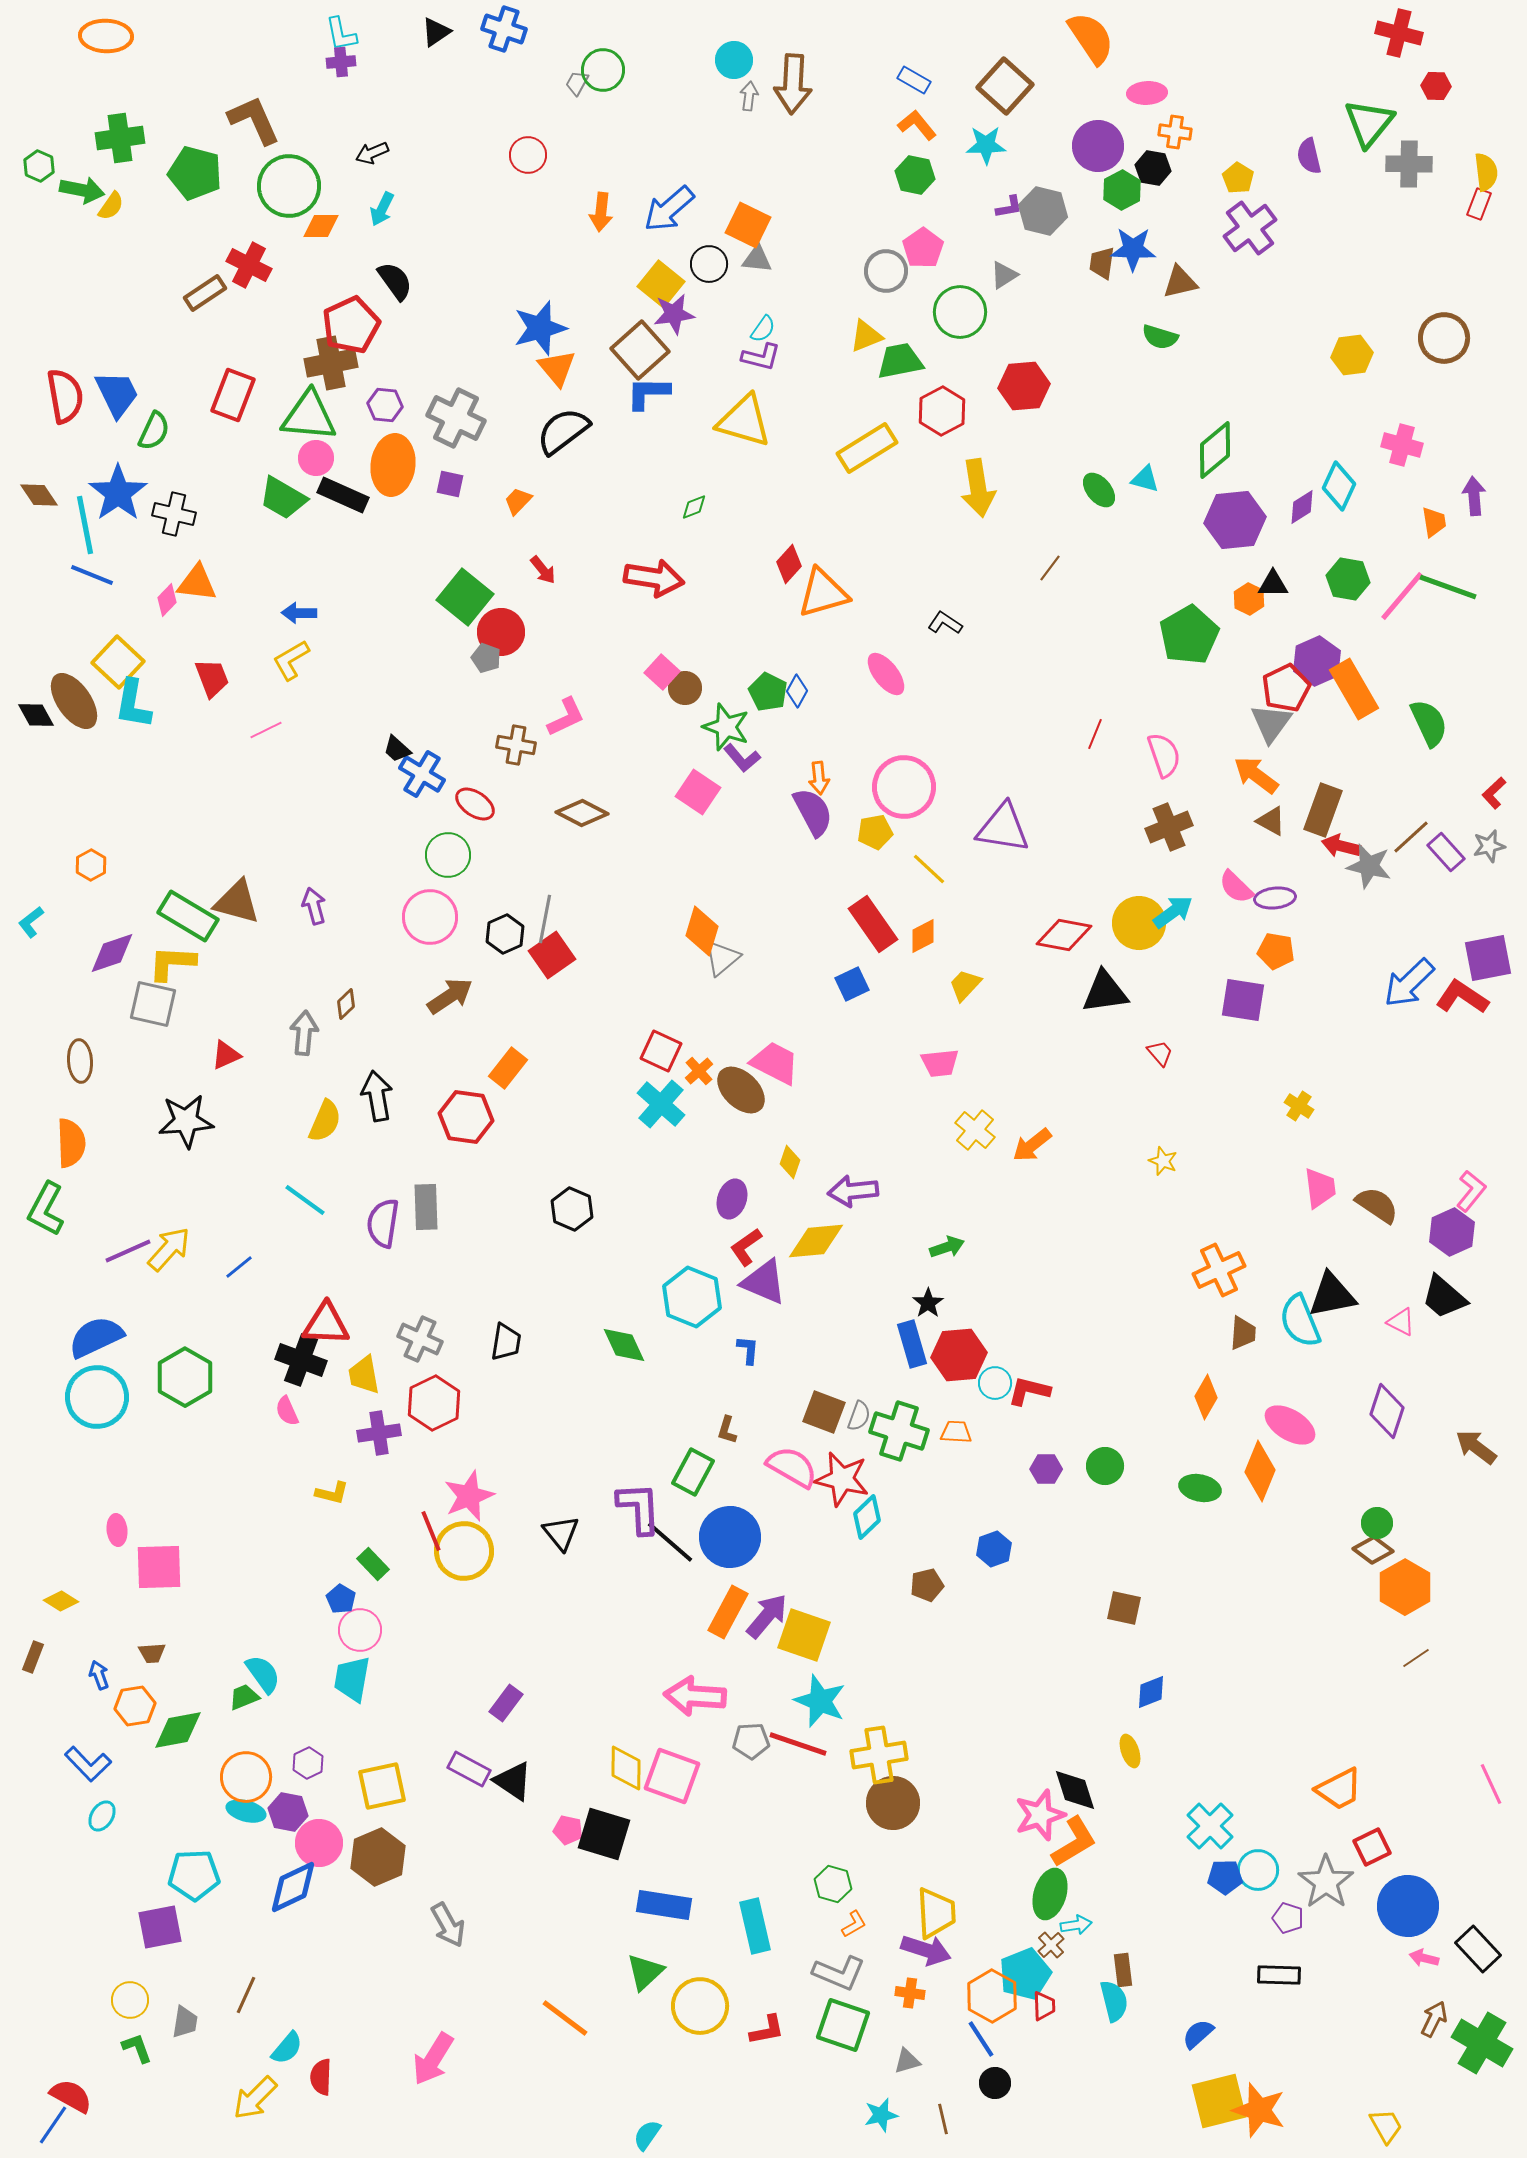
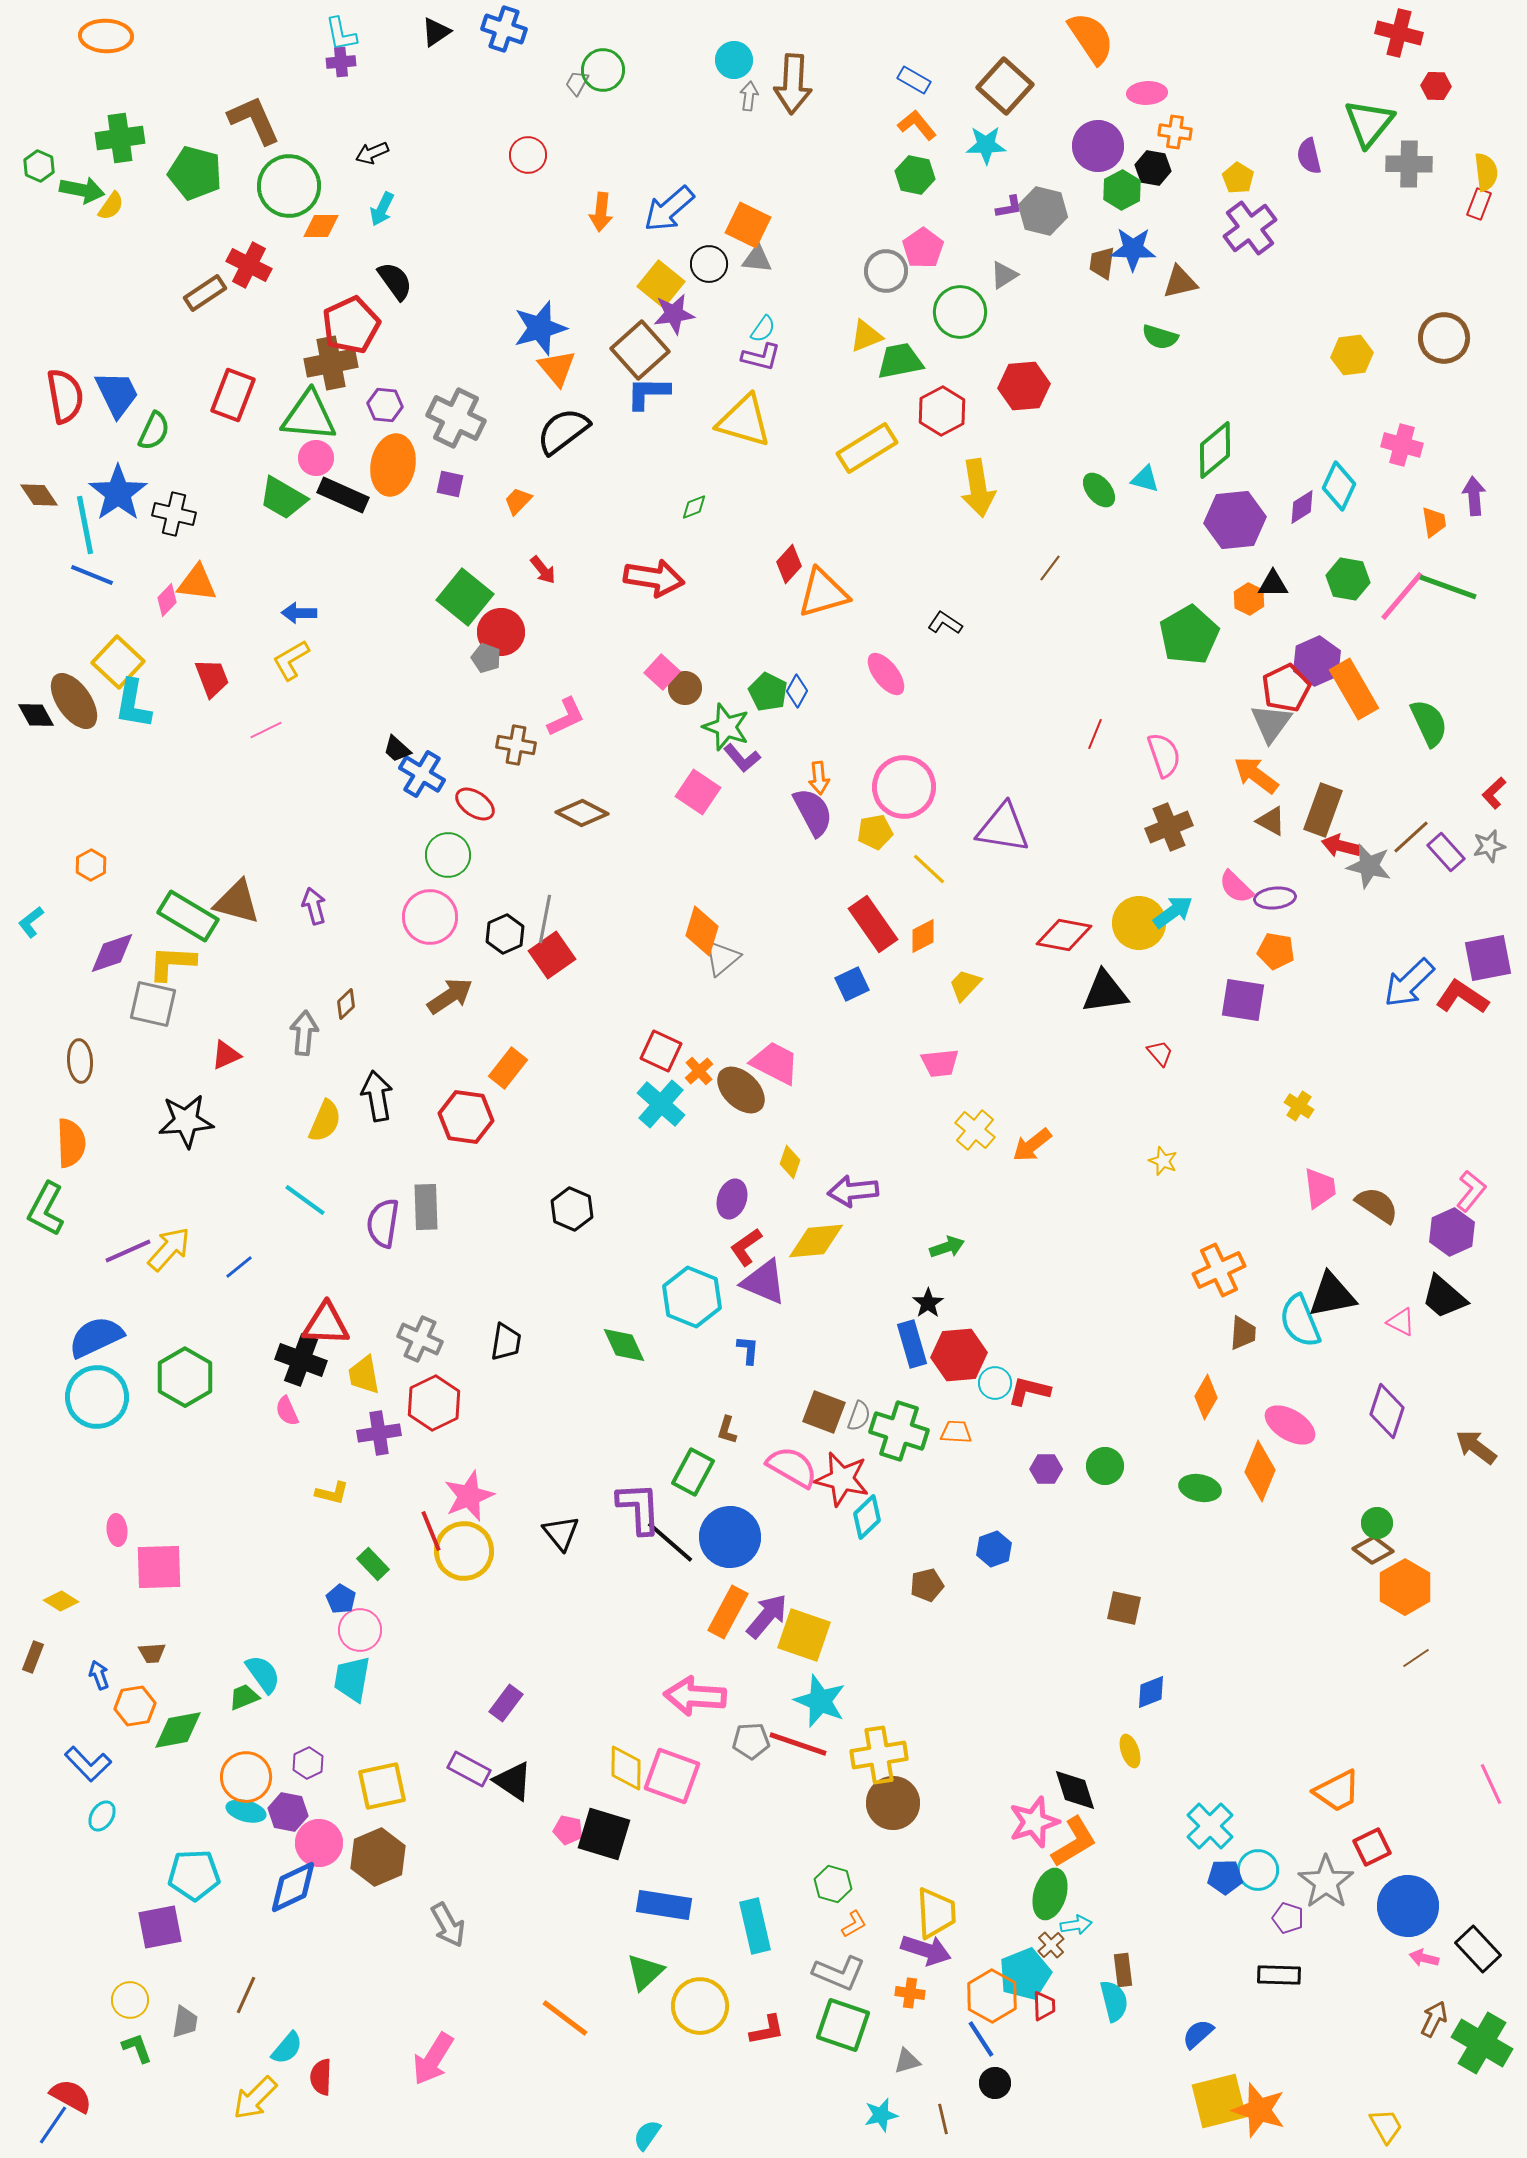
orange ellipse at (393, 465): rotated 4 degrees clockwise
orange trapezoid at (1339, 1789): moved 2 px left, 2 px down
pink star at (1040, 1815): moved 6 px left, 7 px down
